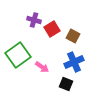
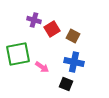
green square: moved 1 px up; rotated 25 degrees clockwise
blue cross: rotated 36 degrees clockwise
